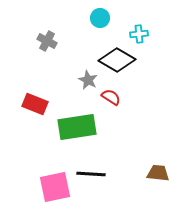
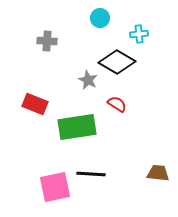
gray cross: rotated 24 degrees counterclockwise
black diamond: moved 2 px down
red semicircle: moved 6 px right, 7 px down
